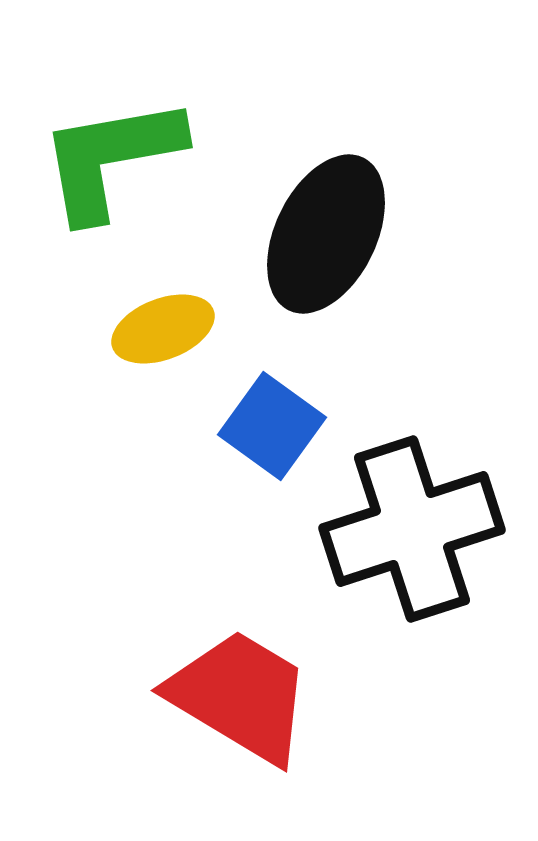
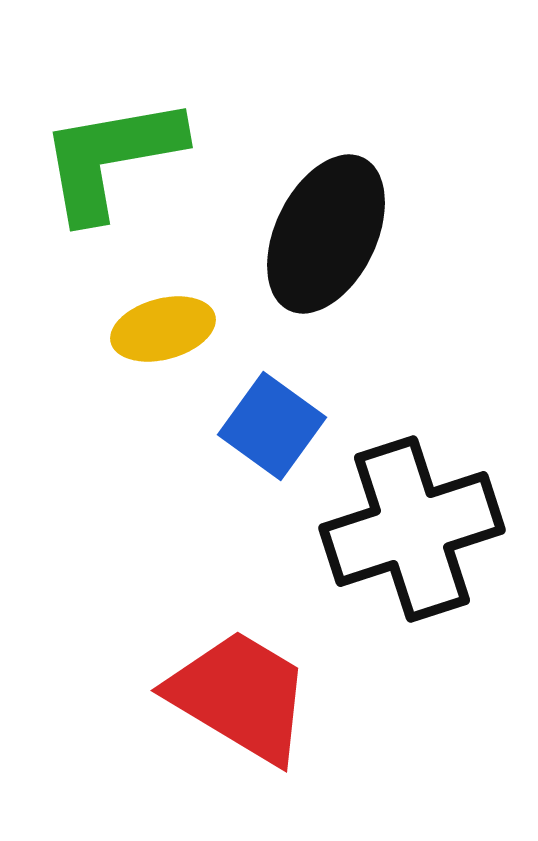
yellow ellipse: rotated 6 degrees clockwise
